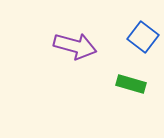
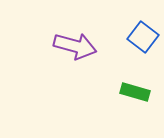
green rectangle: moved 4 px right, 8 px down
